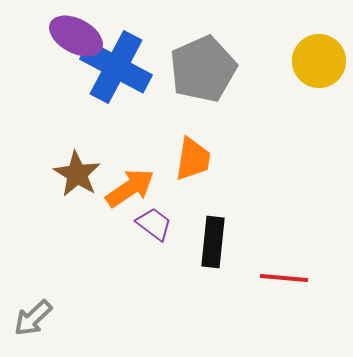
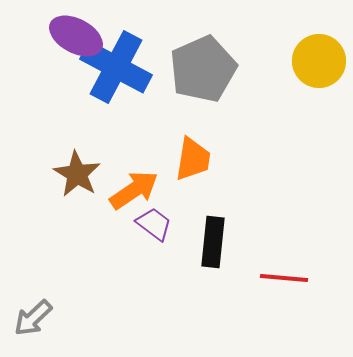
orange arrow: moved 4 px right, 2 px down
